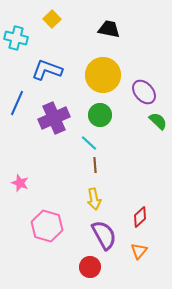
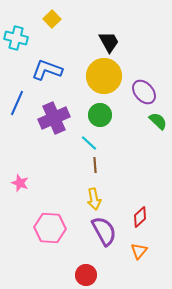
black trapezoid: moved 13 px down; rotated 50 degrees clockwise
yellow circle: moved 1 px right, 1 px down
pink hexagon: moved 3 px right, 2 px down; rotated 12 degrees counterclockwise
purple semicircle: moved 4 px up
red circle: moved 4 px left, 8 px down
